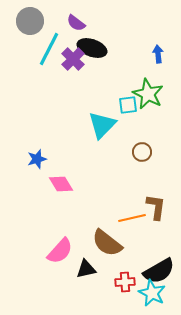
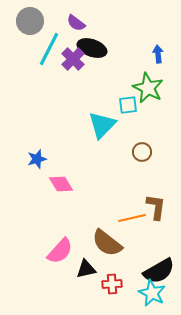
green star: moved 6 px up
red cross: moved 13 px left, 2 px down
